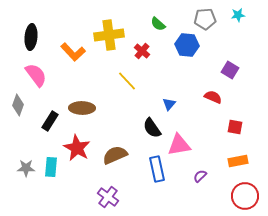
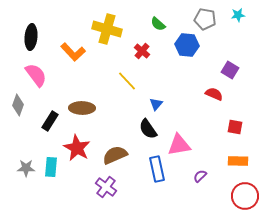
gray pentagon: rotated 15 degrees clockwise
yellow cross: moved 2 px left, 6 px up; rotated 24 degrees clockwise
red semicircle: moved 1 px right, 3 px up
blue triangle: moved 13 px left
black semicircle: moved 4 px left, 1 px down
orange rectangle: rotated 12 degrees clockwise
purple cross: moved 2 px left, 10 px up
